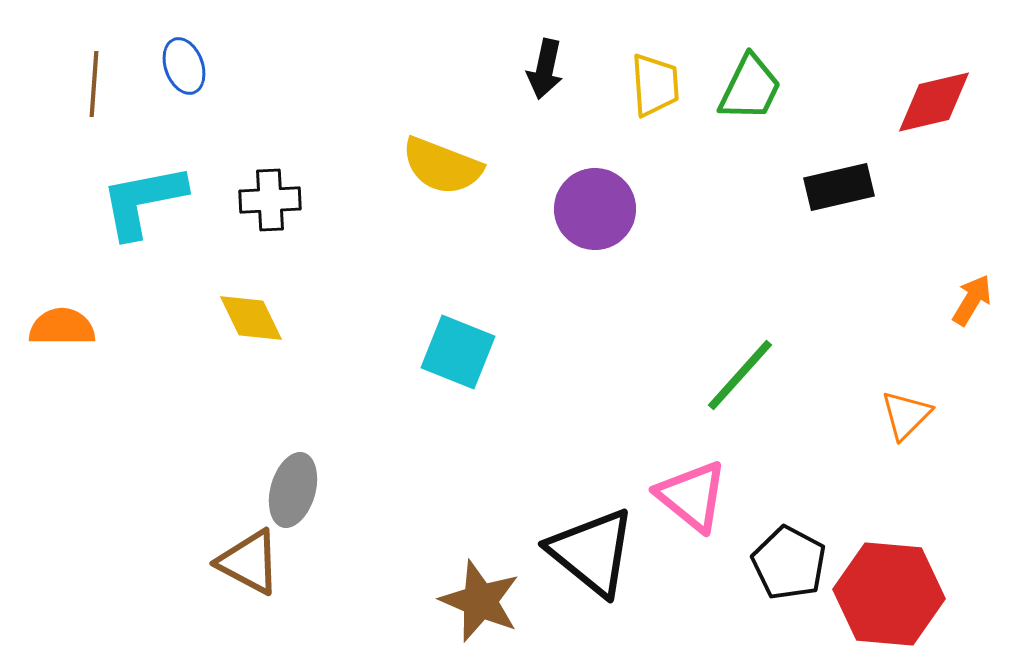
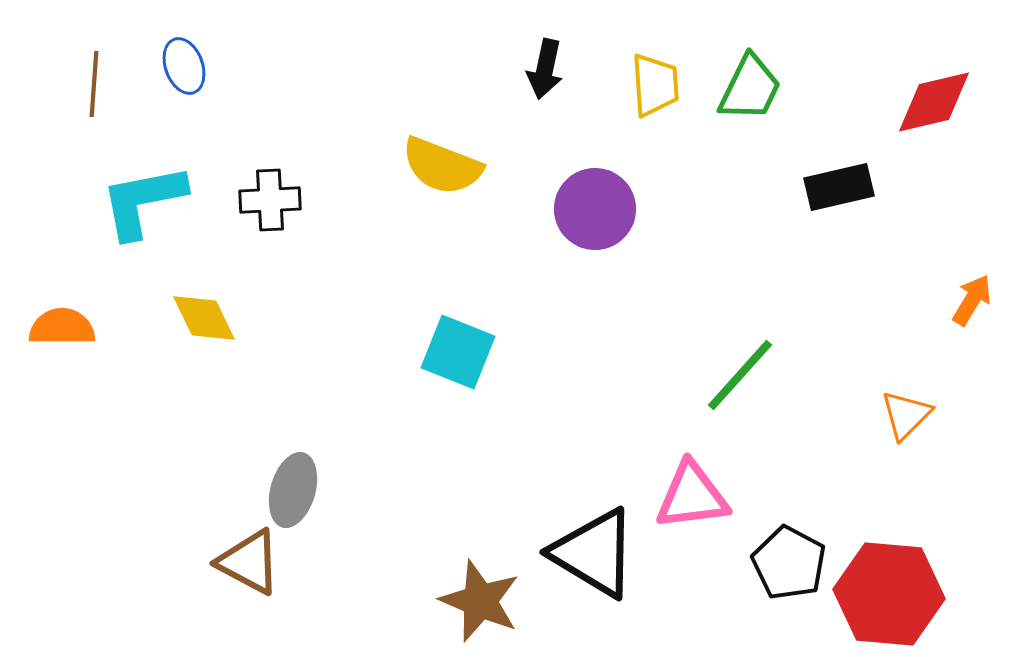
yellow diamond: moved 47 px left
pink triangle: rotated 46 degrees counterclockwise
black triangle: moved 2 px right, 1 px down; rotated 8 degrees counterclockwise
